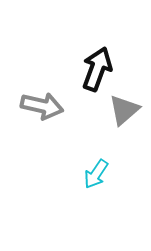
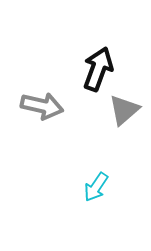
black arrow: moved 1 px right
cyan arrow: moved 13 px down
